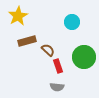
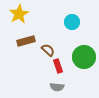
yellow star: moved 1 px right, 2 px up
brown rectangle: moved 1 px left
